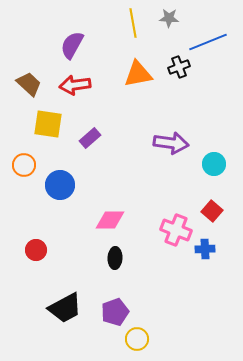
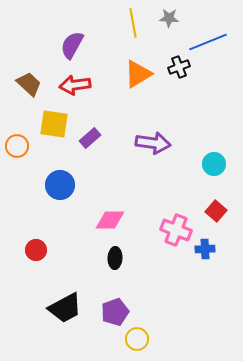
orange triangle: rotated 20 degrees counterclockwise
yellow square: moved 6 px right
purple arrow: moved 18 px left
orange circle: moved 7 px left, 19 px up
red square: moved 4 px right
